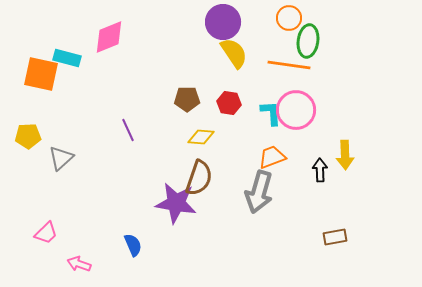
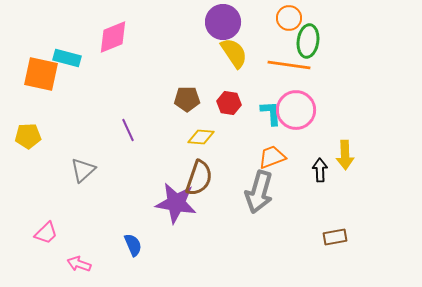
pink diamond: moved 4 px right
gray triangle: moved 22 px right, 12 px down
